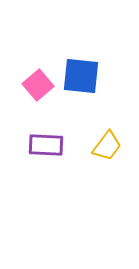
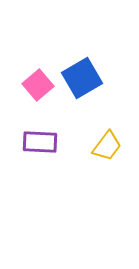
blue square: moved 1 px right, 2 px down; rotated 36 degrees counterclockwise
purple rectangle: moved 6 px left, 3 px up
